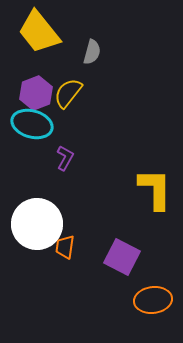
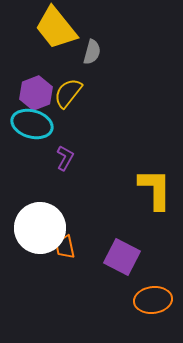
yellow trapezoid: moved 17 px right, 4 px up
white circle: moved 3 px right, 4 px down
orange trapezoid: rotated 20 degrees counterclockwise
